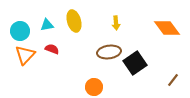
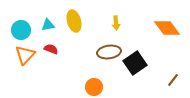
cyan triangle: moved 1 px right
cyan circle: moved 1 px right, 1 px up
red semicircle: moved 1 px left
